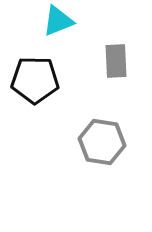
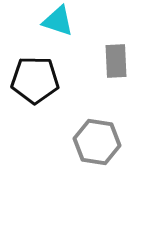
cyan triangle: rotated 40 degrees clockwise
gray hexagon: moved 5 px left
